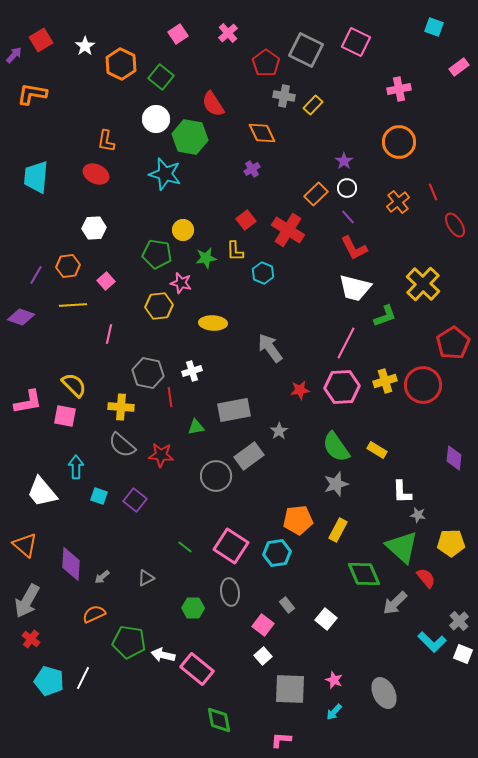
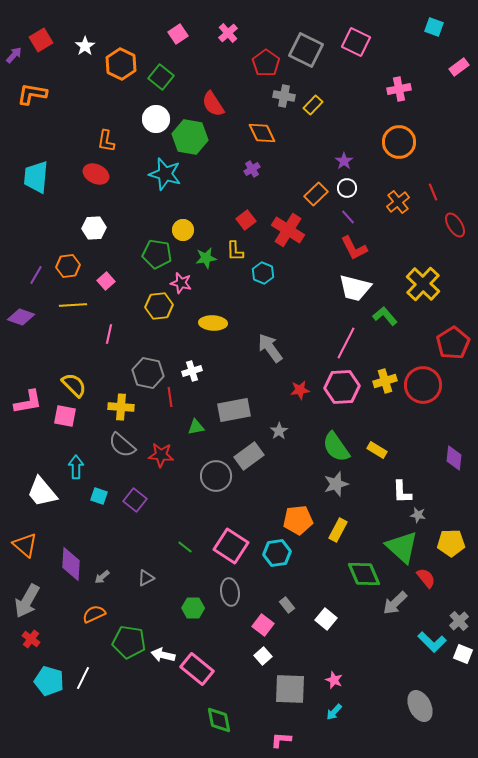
green L-shape at (385, 316): rotated 110 degrees counterclockwise
gray ellipse at (384, 693): moved 36 px right, 13 px down
